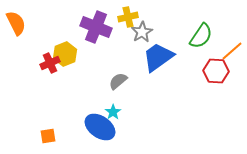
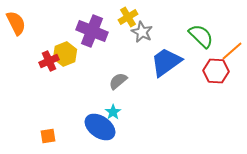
yellow cross: rotated 18 degrees counterclockwise
purple cross: moved 4 px left, 4 px down
gray star: rotated 15 degrees counterclockwise
green semicircle: rotated 80 degrees counterclockwise
blue trapezoid: moved 8 px right, 5 px down
red cross: moved 1 px left, 2 px up
